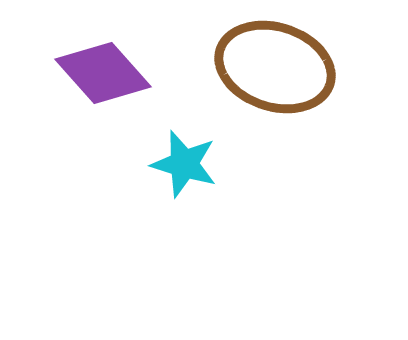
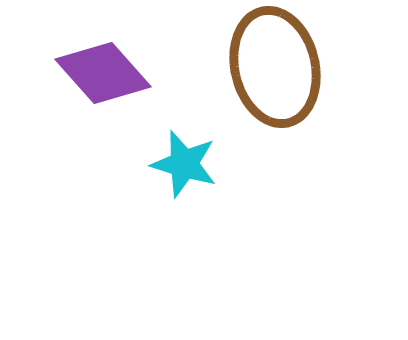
brown ellipse: rotated 59 degrees clockwise
